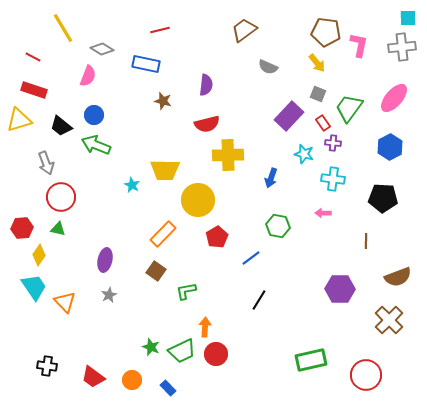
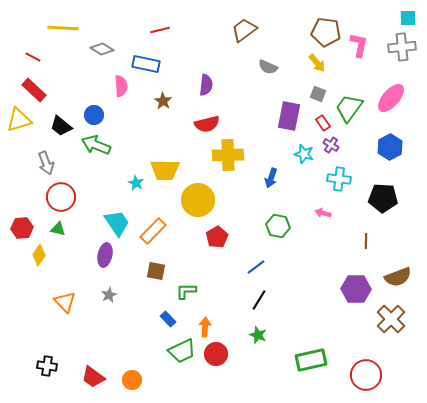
yellow line at (63, 28): rotated 56 degrees counterclockwise
pink semicircle at (88, 76): moved 33 px right, 10 px down; rotated 25 degrees counterclockwise
red rectangle at (34, 90): rotated 25 degrees clockwise
pink ellipse at (394, 98): moved 3 px left
brown star at (163, 101): rotated 18 degrees clockwise
purple rectangle at (289, 116): rotated 32 degrees counterclockwise
purple cross at (333, 143): moved 2 px left, 2 px down; rotated 28 degrees clockwise
cyan cross at (333, 179): moved 6 px right
cyan star at (132, 185): moved 4 px right, 2 px up
pink arrow at (323, 213): rotated 14 degrees clockwise
orange rectangle at (163, 234): moved 10 px left, 3 px up
blue line at (251, 258): moved 5 px right, 9 px down
purple ellipse at (105, 260): moved 5 px up
brown square at (156, 271): rotated 24 degrees counterclockwise
cyan trapezoid at (34, 287): moved 83 px right, 64 px up
purple hexagon at (340, 289): moved 16 px right
green L-shape at (186, 291): rotated 10 degrees clockwise
brown cross at (389, 320): moved 2 px right, 1 px up
green star at (151, 347): moved 107 px right, 12 px up
blue rectangle at (168, 388): moved 69 px up
